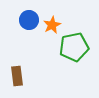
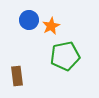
orange star: moved 1 px left, 1 px down
green pentagon: moved 9 px left, 9 px down
